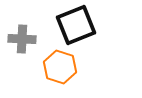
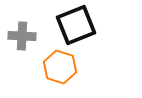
gray cross: moved 3 px up
